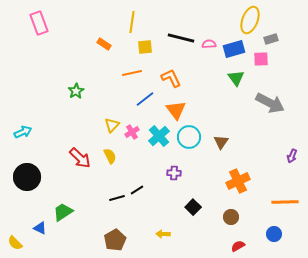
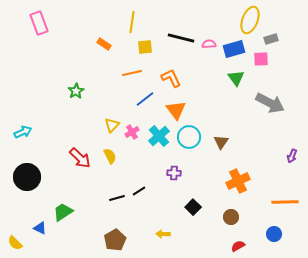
black line at (137, 190): moved 2 px right, 1 px down
